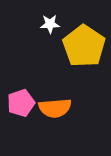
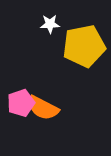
yellow pentagon: rotated 27 degrees clockwise
orange semicircle: moved 12 px left; rotated 32 degrees clockwise
